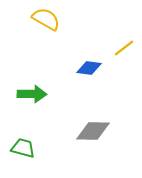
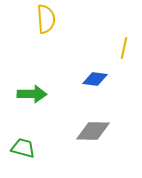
yellow semicircle: rotated 56 degrees clockwise
yellow line: rotated 40 degrees counterclockwise
blue diamond: moved 6 px right, 11 px down
